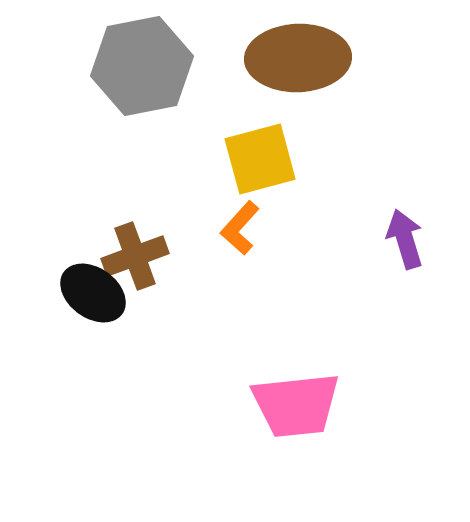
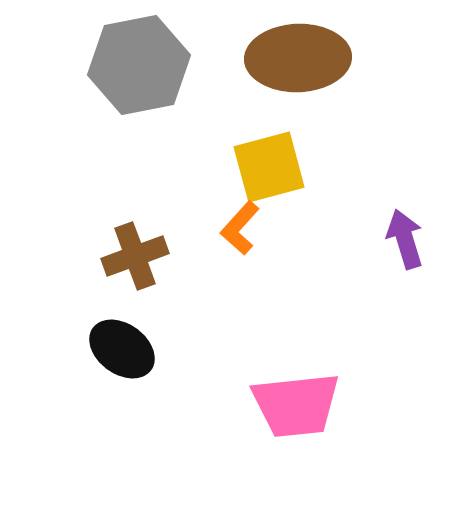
gray hexagon: moved 3 px left, 1 px up
yellow square: moved 9 px right, 8 px down
black ellipse: moved 29 px right, 56 px down
